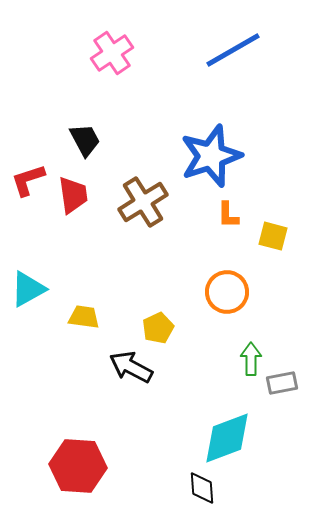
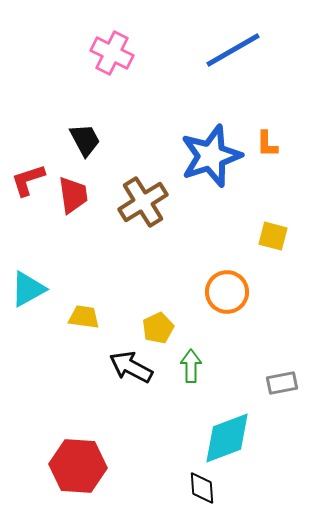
pink cross: rotated 30 degrees counterclockwise
orange L-shape: moved 39 px right, 71 px up
green arrow: moved 60 px left, 7 px down
